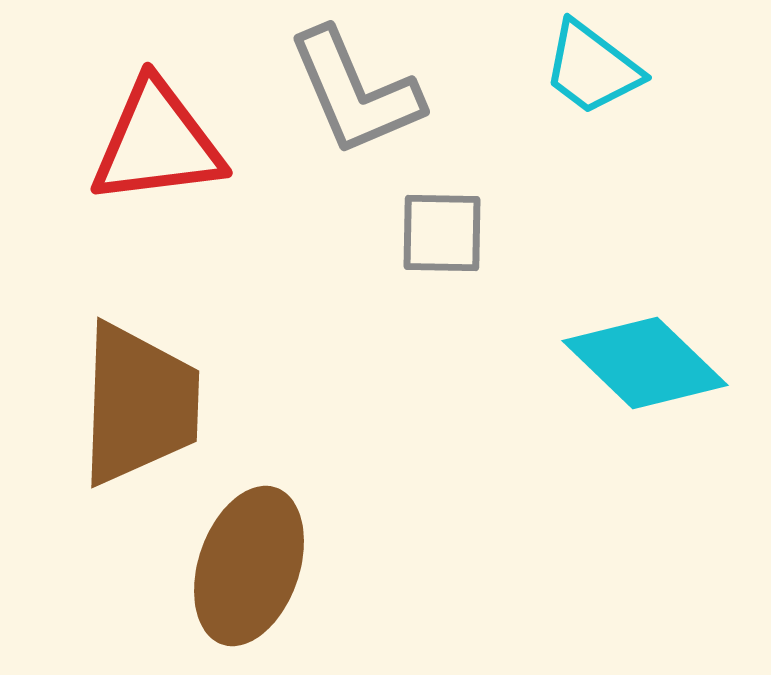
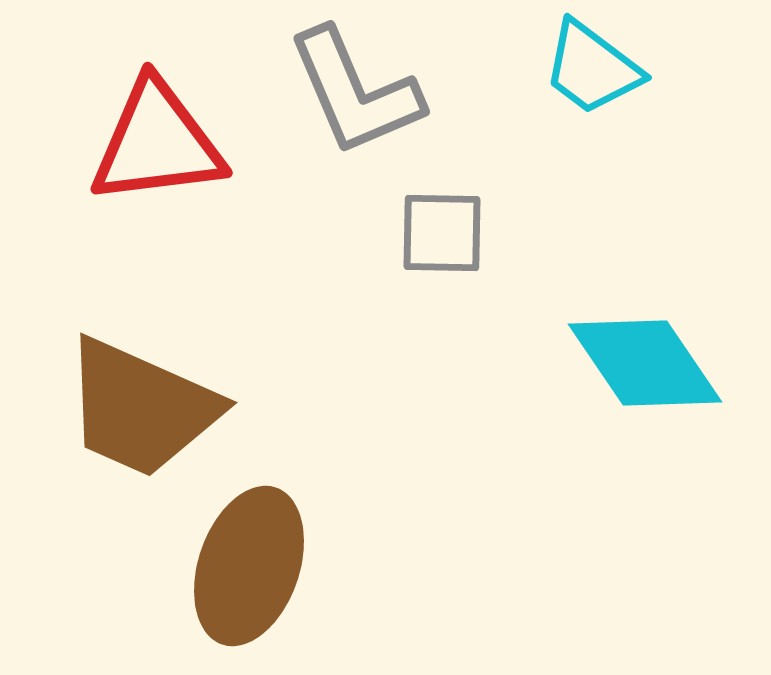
cyan diamond: rotated 12 degrees clockwise
brown trapezoid: moved 2 px right, 4 px down; rotated 112 degrees clockwise
